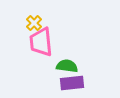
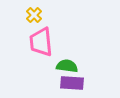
yellow cross: moved 8 px up
purple rectangle: rotated 10 degrees clockwise
